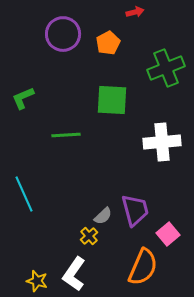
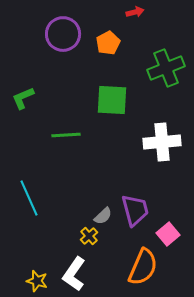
cyan line: moved 5 px right, 4 px down
